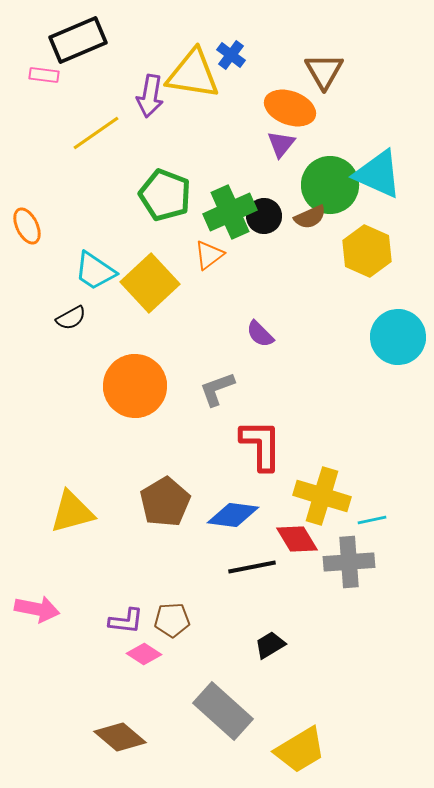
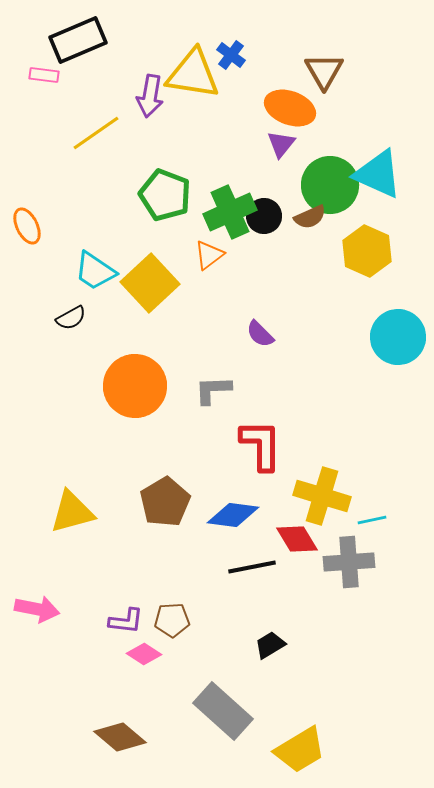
gray L-shape at (217, 389): moved 4 px left, 1 px down; rotated 18 degrees clockwise
